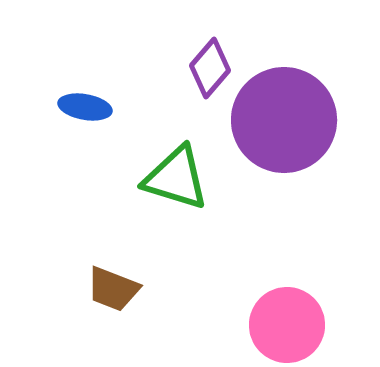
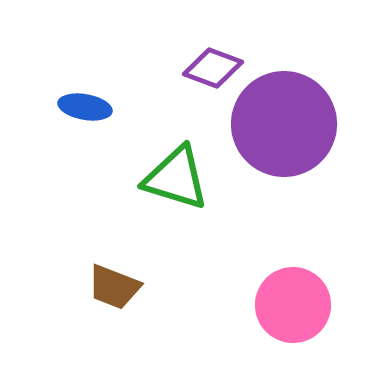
purple diamond: moved 3 px right; rotated 70 degrees clockwise
purple circle: moved 4 px down
brown trapezoid: moved 1 px right, 2 px up
pink circle: moved 6 px right, 20 px up
